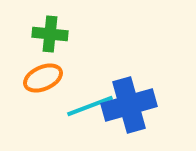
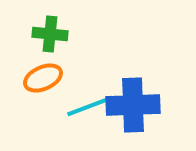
blue cross: moved 4 px right; rotated 14 degrees clockwise
